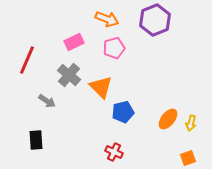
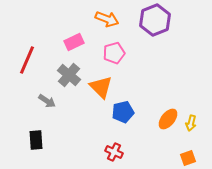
pink pentagon: moved 5 px down
